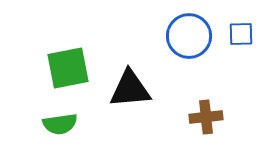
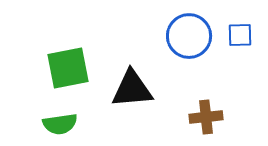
blue square: moved 1 px left, 1 px down
black triangle: moved 2 px right
